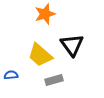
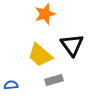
blue semicircle: moved 10 px down
